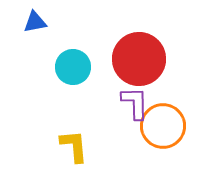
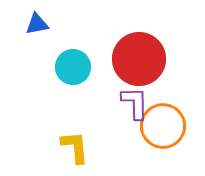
blue triangle: moved 2 px right, 2 px down
yellow L-shape: moved 1 px right, 1 px down
